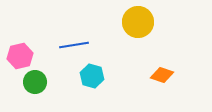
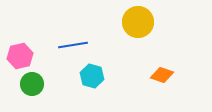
blue line: moved 1 px left
green circle: moved 3 px left, 2 px down
